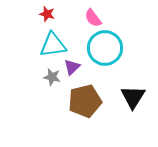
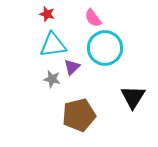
gray star: moved 2 px down
brown pentagon: moved 6 px left, 14 px down
